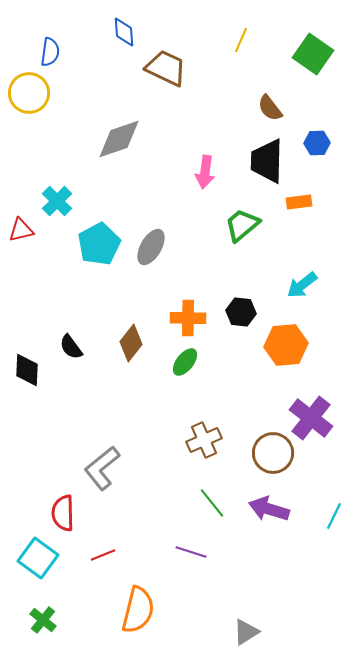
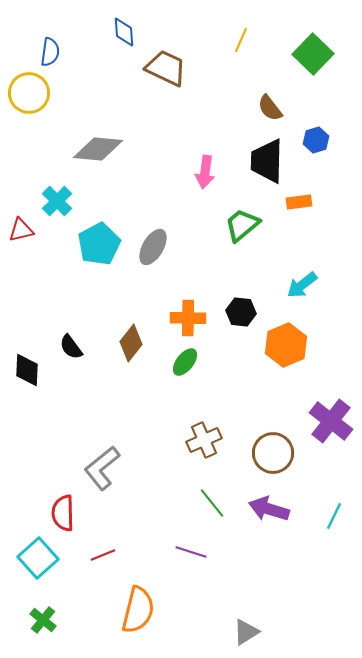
green square: rotated 9 degrees clockwise
gray diamond: moved 21 px left, 10 px down; rotated 24 degrees clockwise
blue hexagon: moved 1 px left, 3 px up; rotated 15 degrees counterclockwise
gray ellipse: moved 2 px right
orange hexagon: rotated 18 degrees counterclockwise
purple cross: moved 20 px right, 3 px down
cyan square: rotated 12 degrees clockwise
